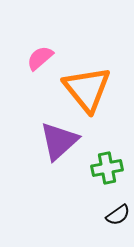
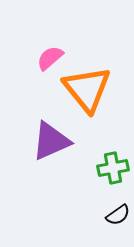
pink semicircle: moved 10 px right
purple triangle: moved 8 px left; rotated 18 degrees clockwise
green cross: moved 6 px right
